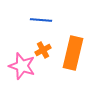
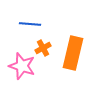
blue line: moved 11 px left, 4 px down
orange cross: moved 2 px up
